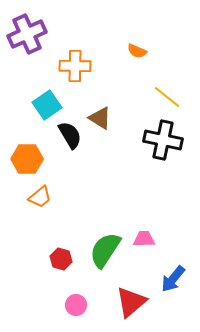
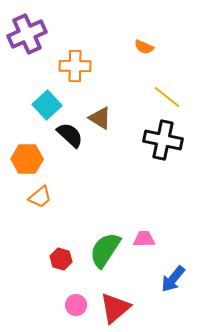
orange semicircle: moved 7 px right, 4 px up
cyan square: rotated 8 degrees counterclockwise
black semicircle: rotated 16 degrees counterclockwise
red triangle: moved 16 px left, 6 px down
